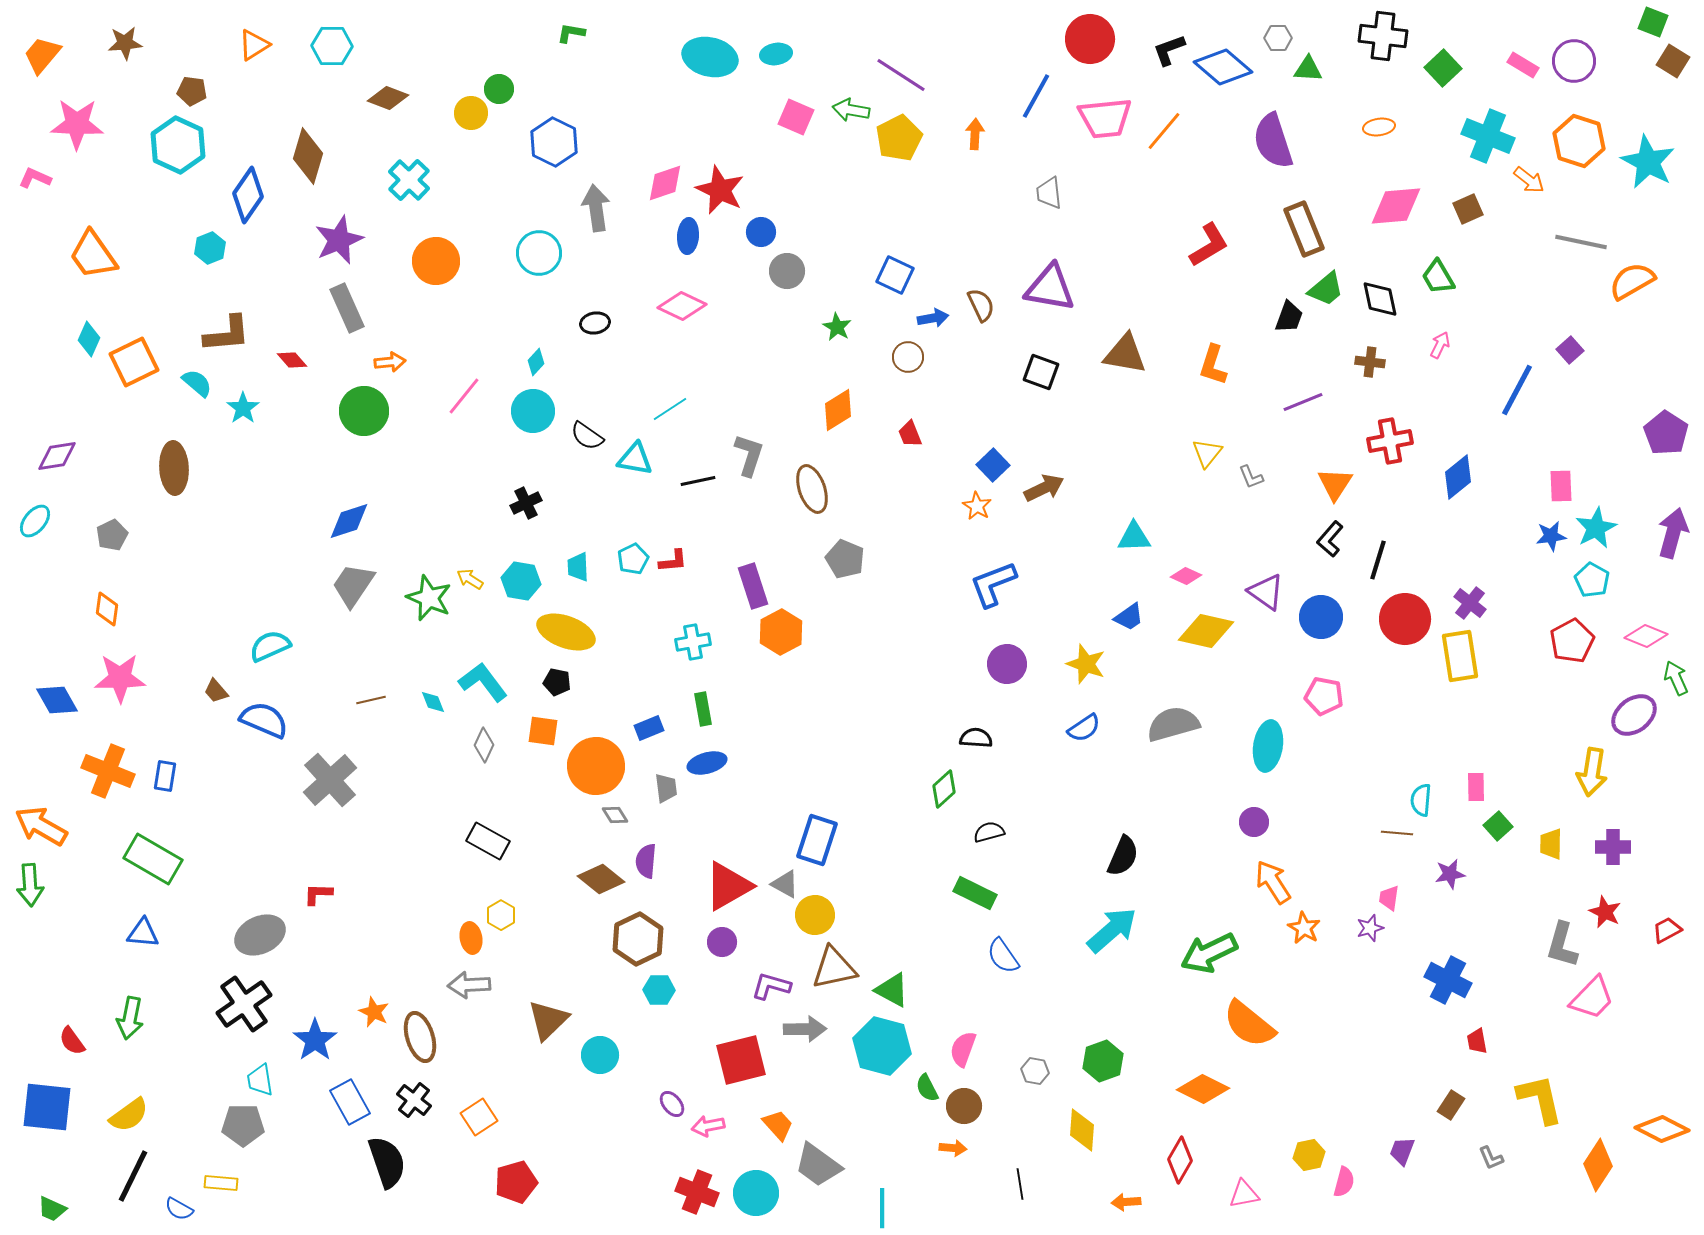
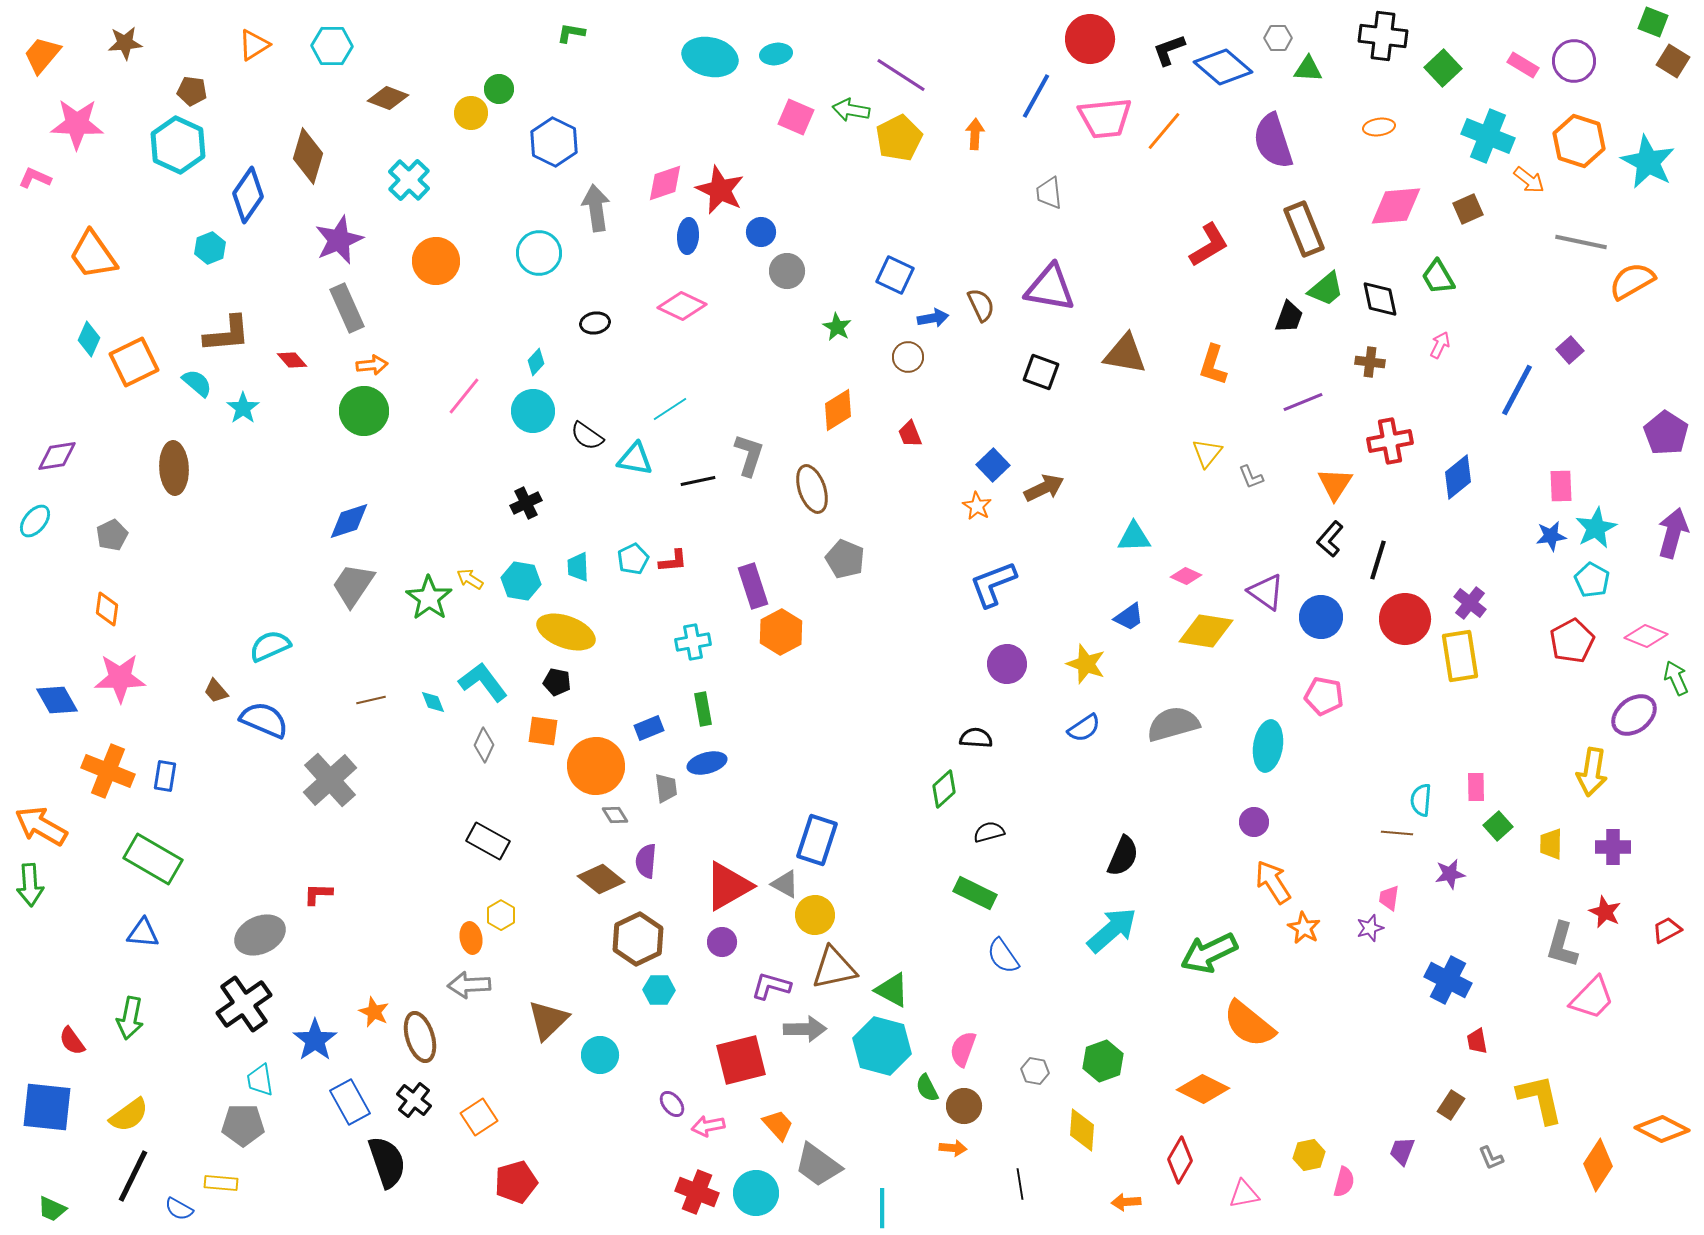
orange arrow at (390, 362): moved 18 px left, 3 px down
green star at (429, 598): rotated 12 degrees clockwise
yellow diamond at (1206, 631): rotated 4 degrees counterclockwise
